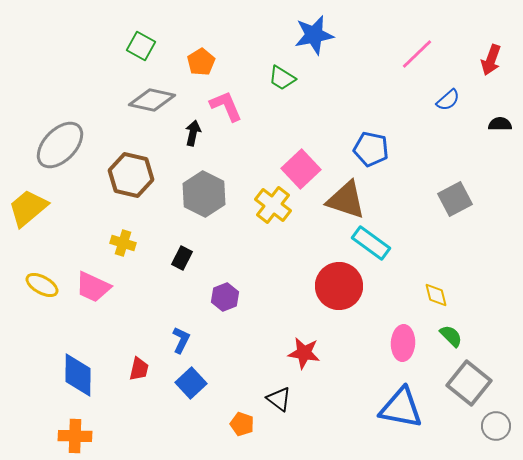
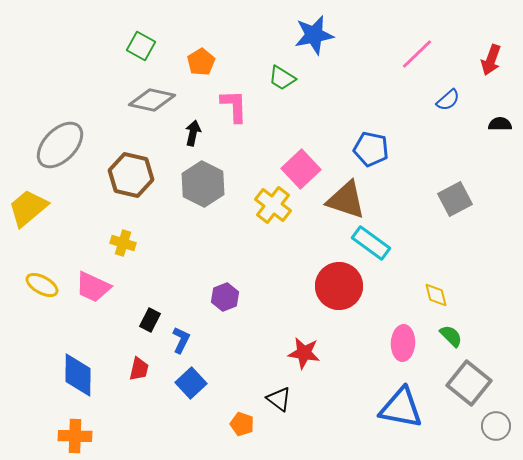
pink L-shape at (226, 106): moved 8 px right; rotated 21 degrees clockwise
gray hexagon at (204, 194): moved 1 px left, 10 px up
black rectangle at (182, 258): moved 32 px left, 62 px down
